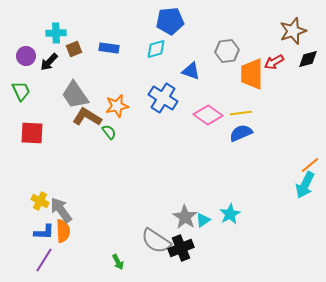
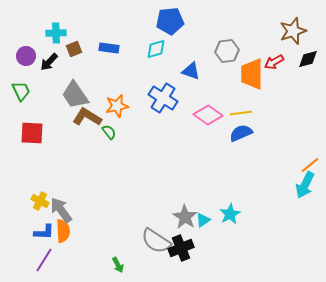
green arrow: moved 3 px down
